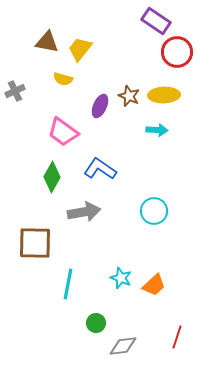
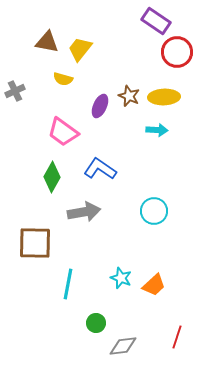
yellow ellipse: moved 2 px down
